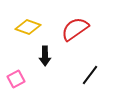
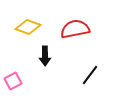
red semicircle: rotated 24 degrees clockwise
pink square: moved 3 px left, 2 px down
